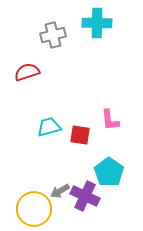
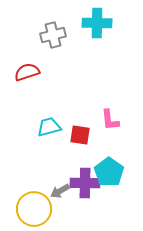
purple cross: moved 13 px up; rotated 24 degrees counterclockwise
